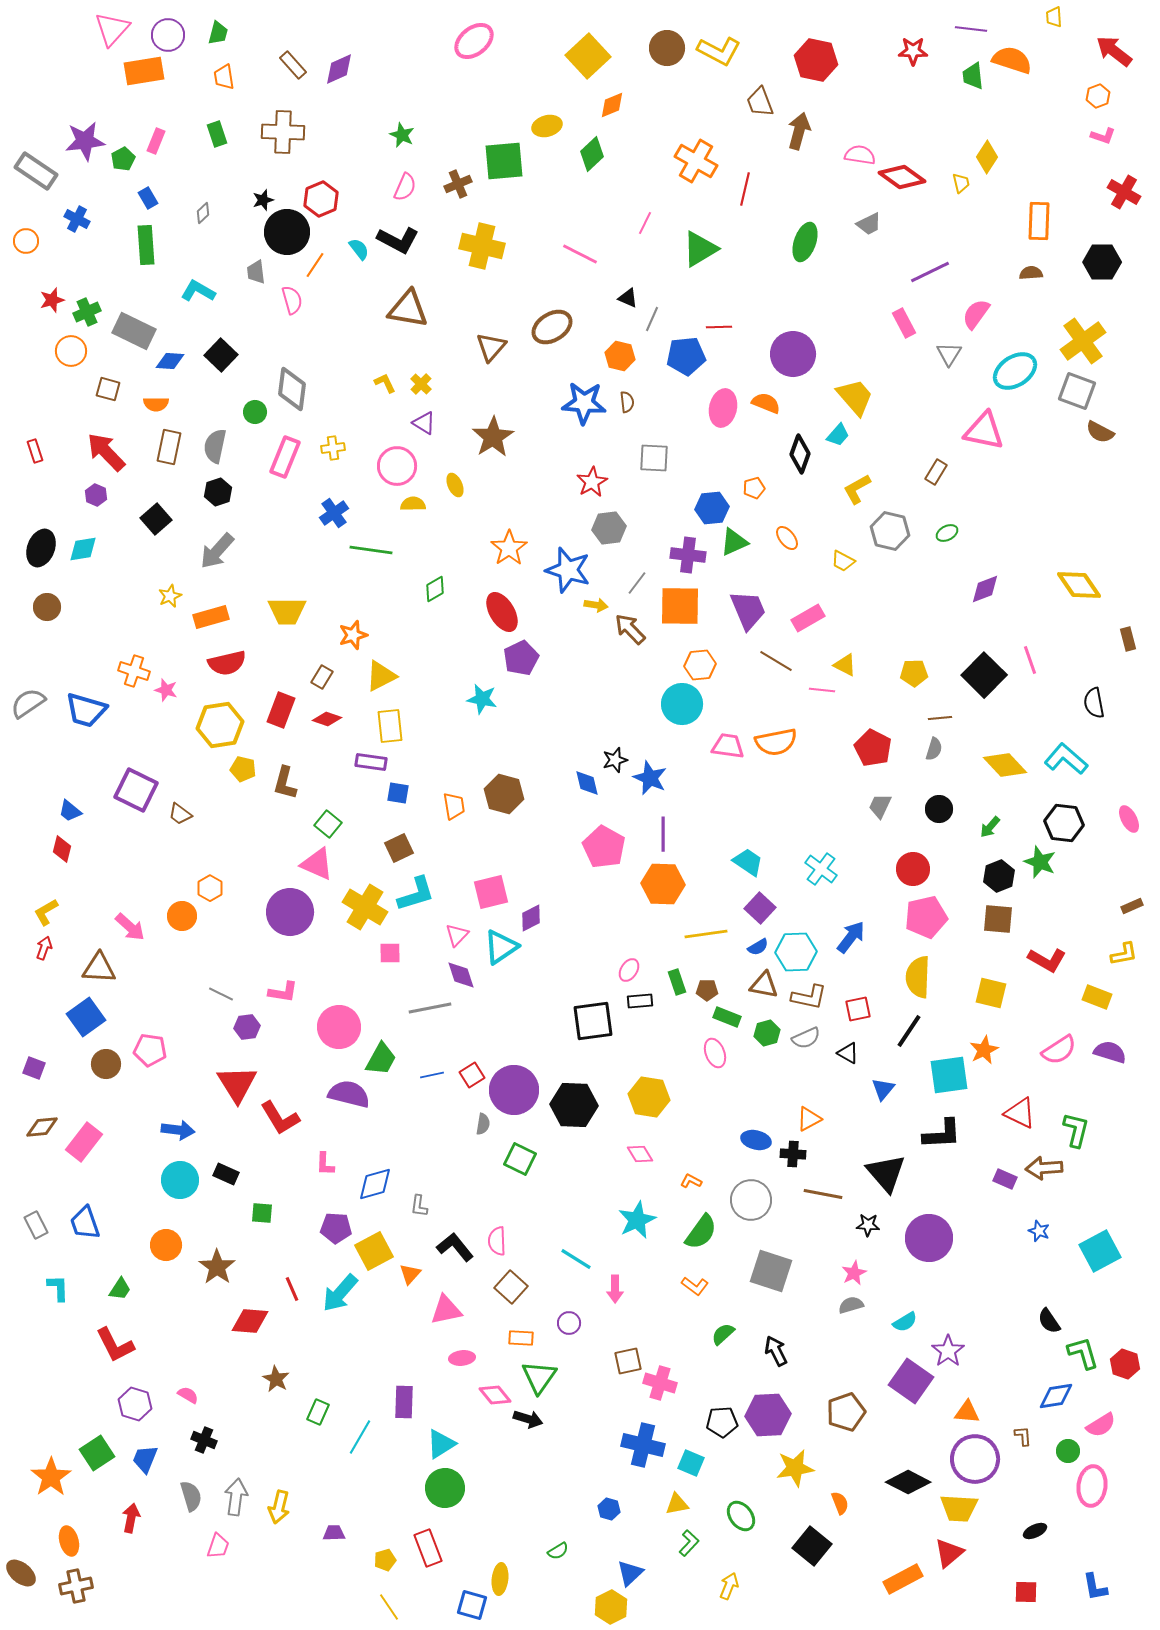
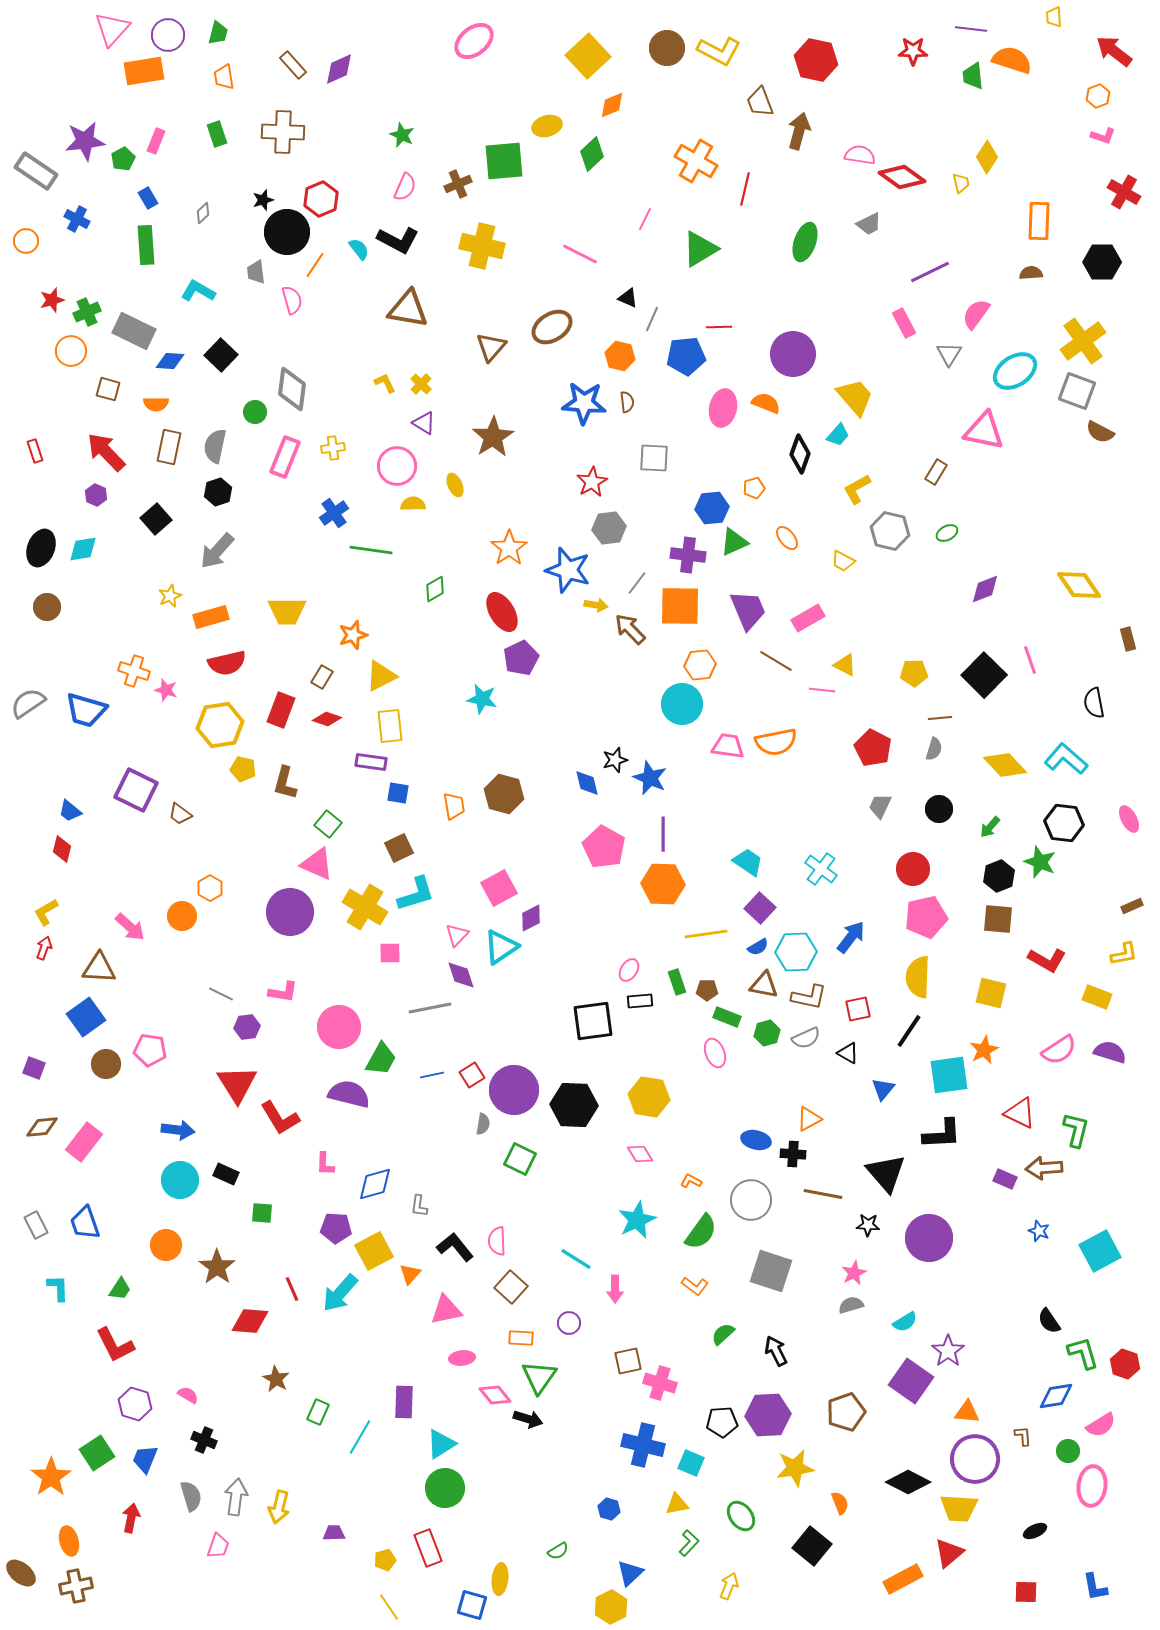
pink line at (645, 223): moved 4 px up
pink square at (491, 892): moved 8 px right, 4 px up; rotated 15 degrees counterclockwise
